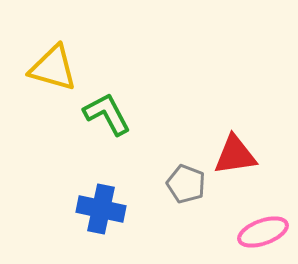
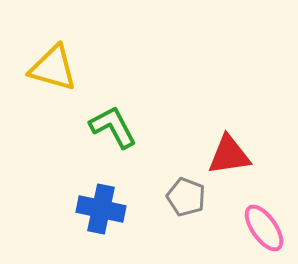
green L-shape: moved 6 px right, 13 px down
red triangle: moved 6 px left
gray pentagon: moved 13 px down
pink ellipse: moved 1 px right, 4 px up; rotated 75 degrees clockwise
